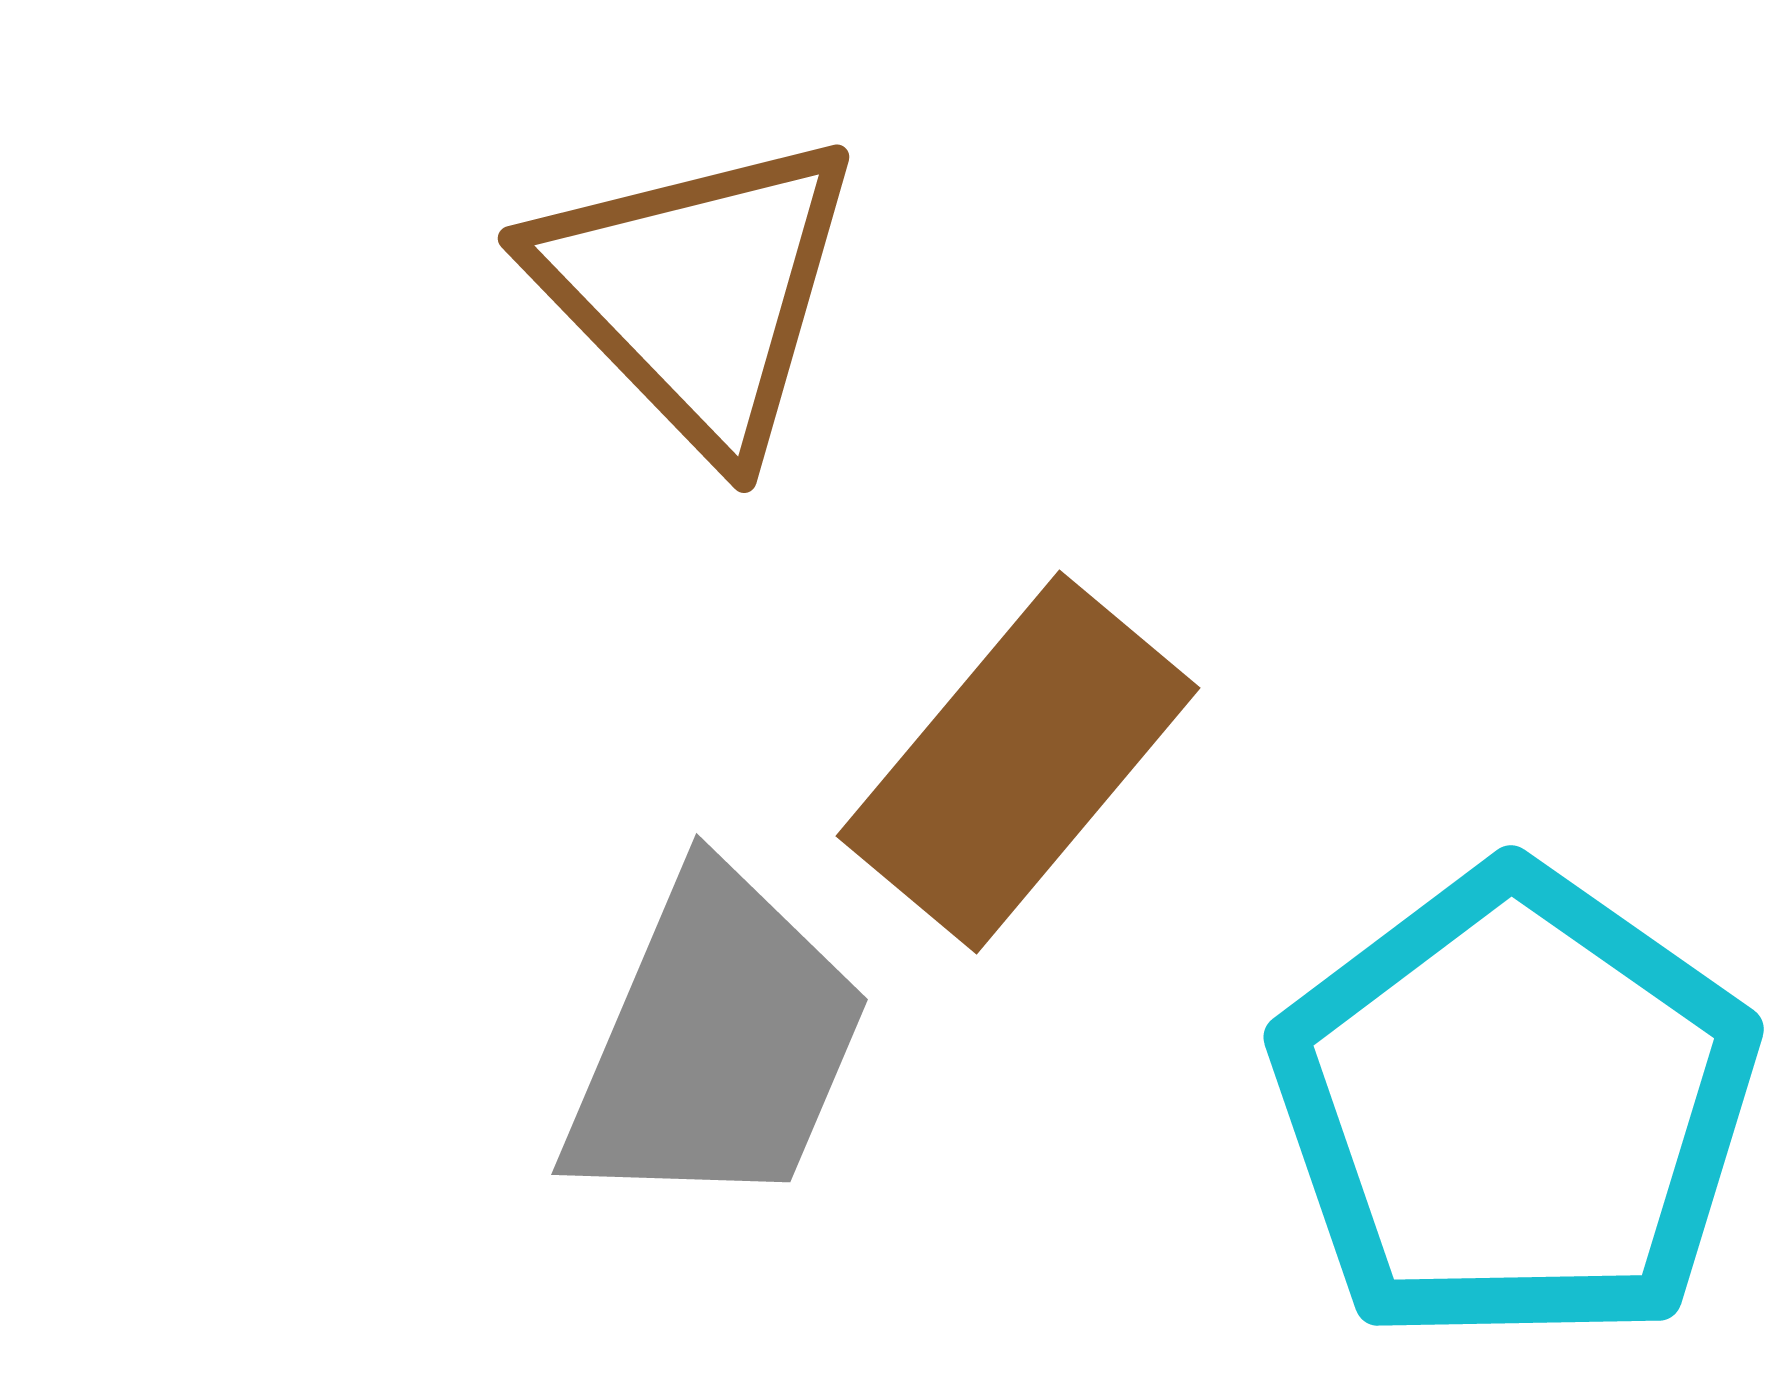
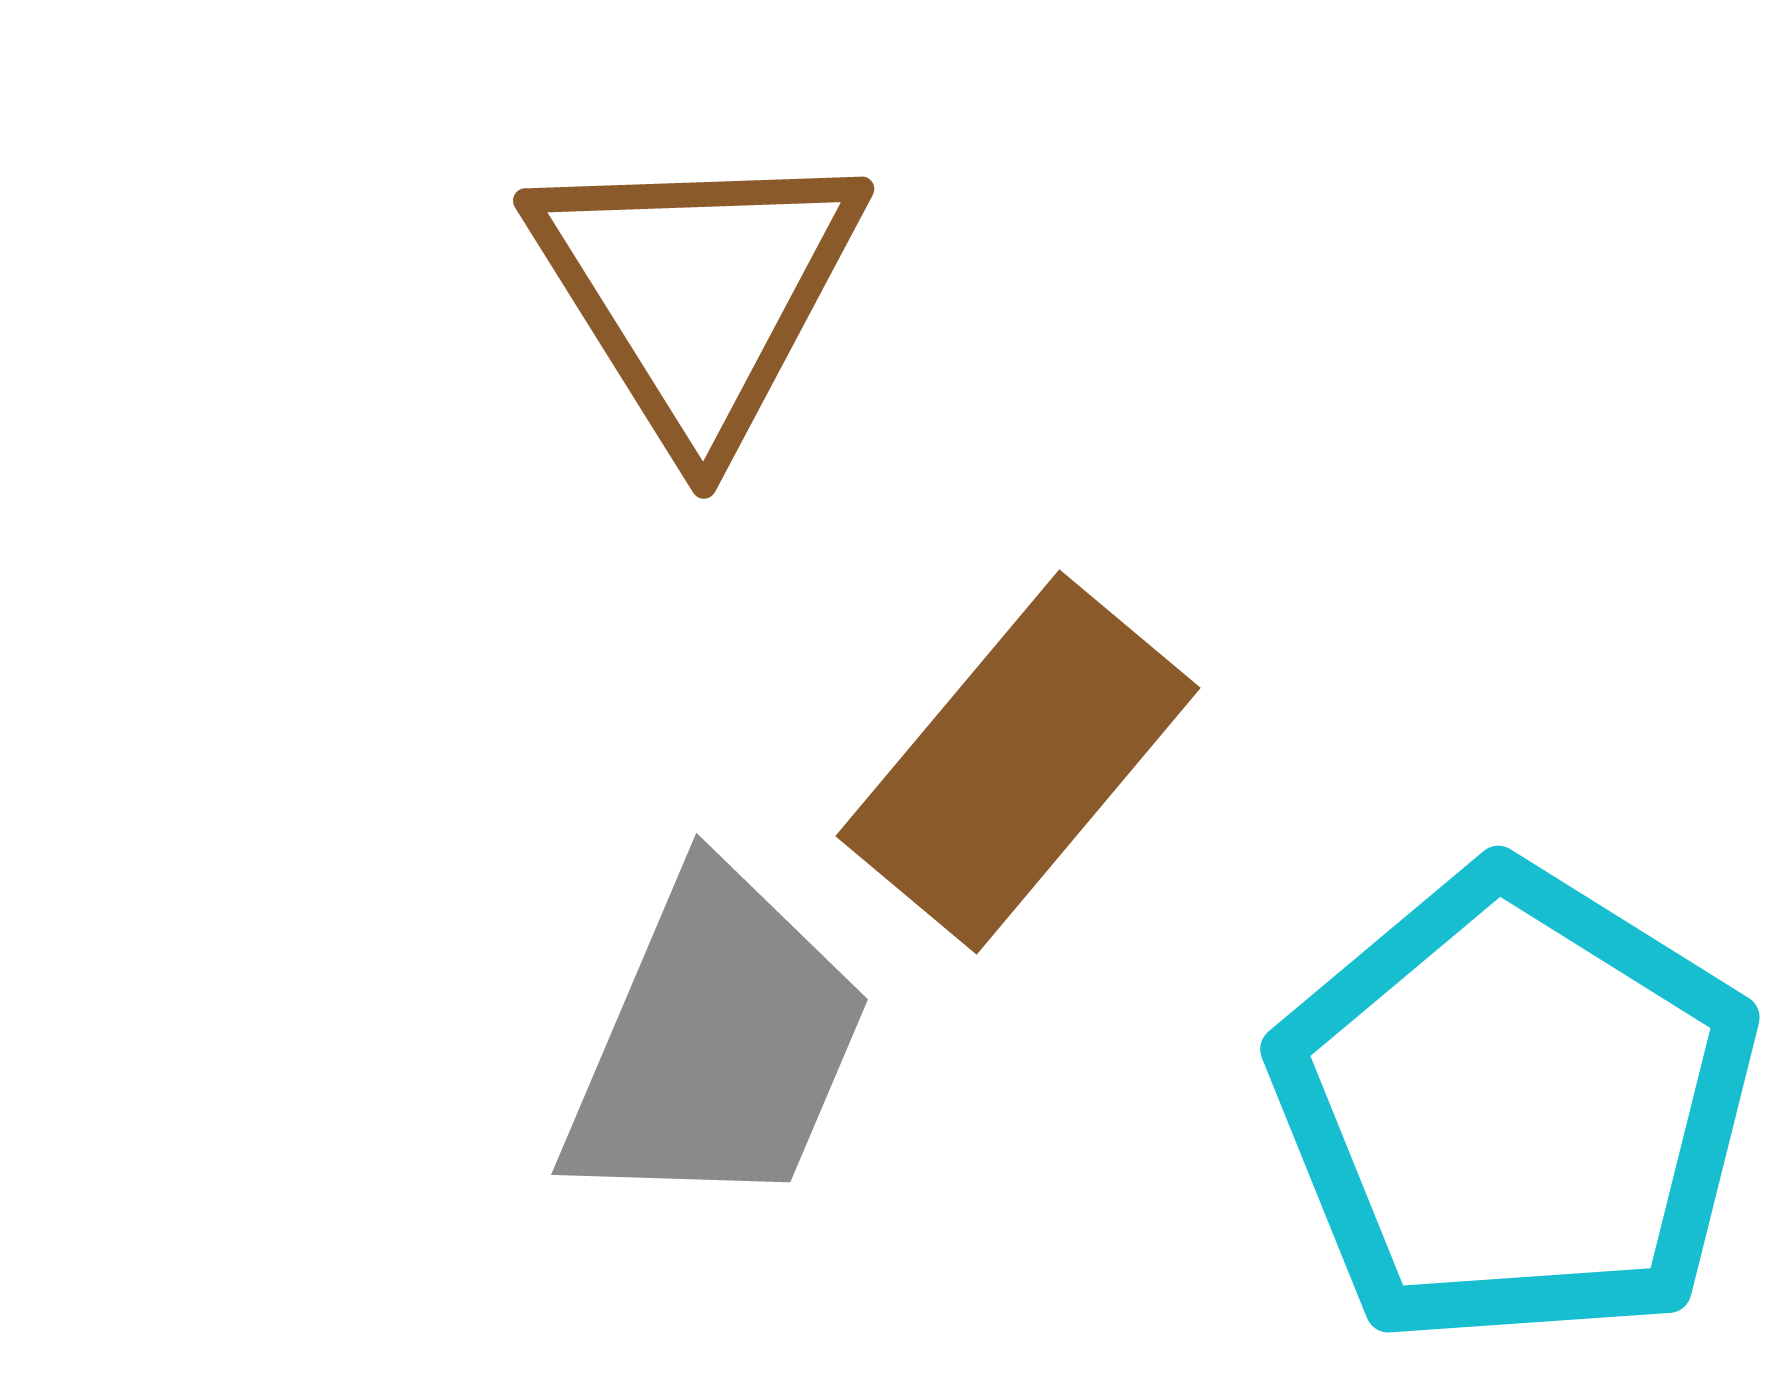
brown triangle: rotated 12 degrees clockwise
cyan pentagon: rotated 3 degrees counterclockwise
